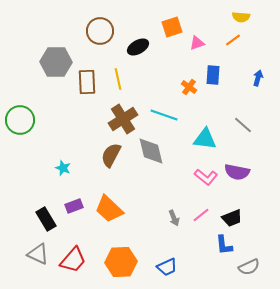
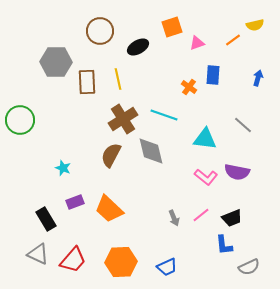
yellow semicircle: moved 14 px right, 8 px down; rotated 18 degrees counterclockwise
purple rectangle: moved 1 px right, 4 px up
